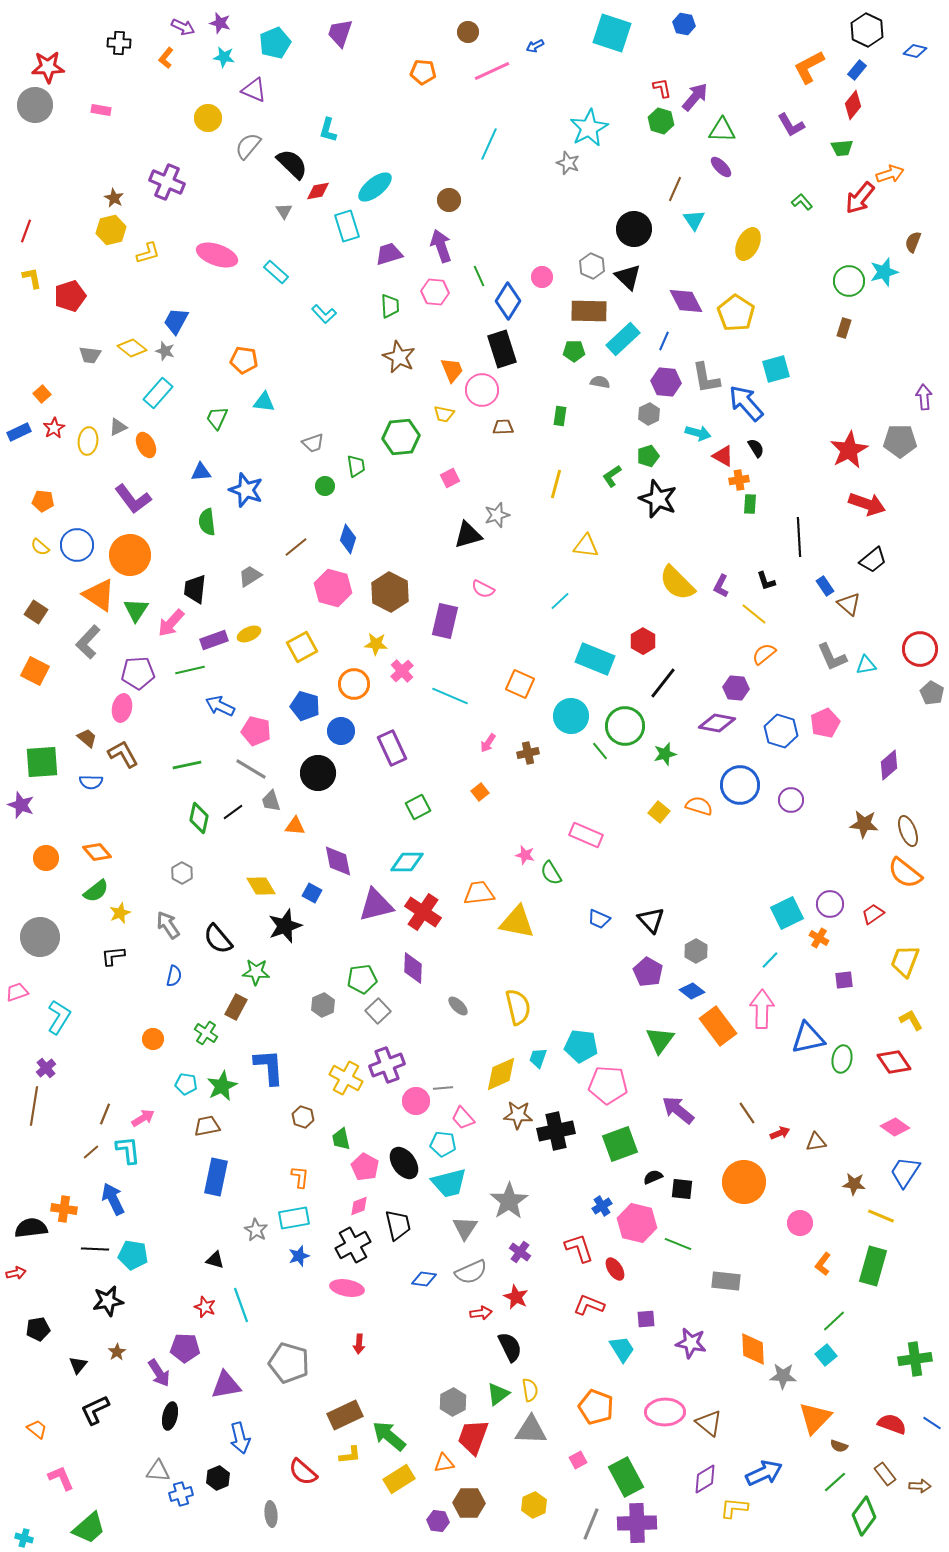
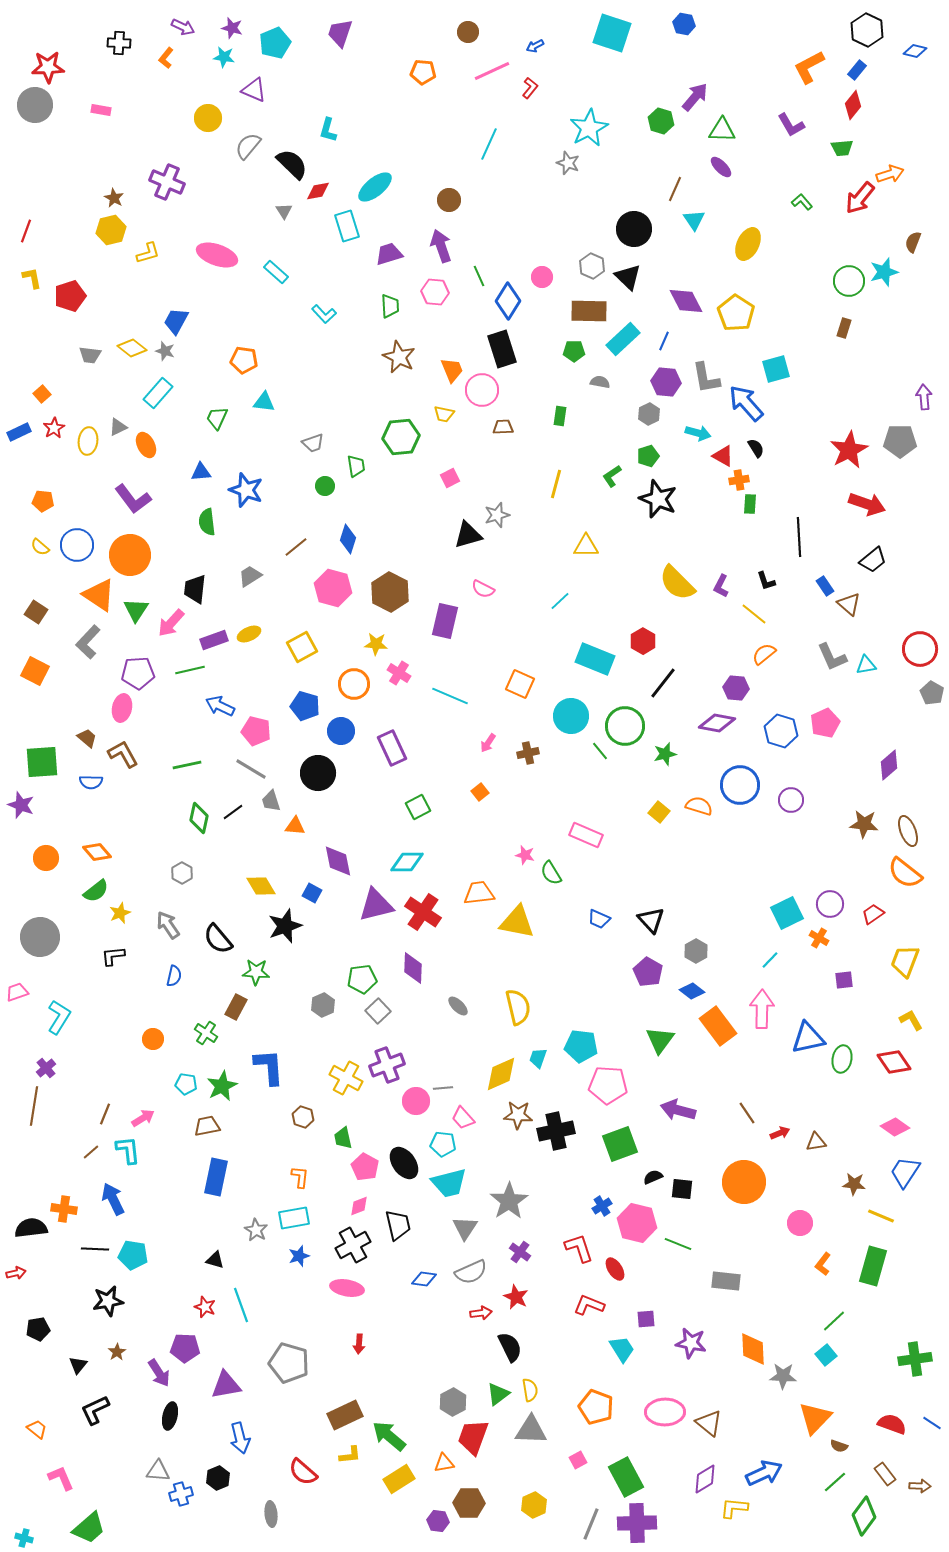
purple star at (220, 23): moved 12 px right, 5 px down
red L-shape at (662, 88): moved 132 px left; rotated 50 degrees clockwise
yellow triangle at (586, 546): rotated 8 degrees counterclockwise
pink cross at (402, 671): moved 3 px left, 2 px down; rotated 15 degrees counterclockwise
purple arrow at (678, 1110): rotated 24 degrees counterclockwise
green trapezoid at (341, 1139): moved 2 px right, 1 px up
